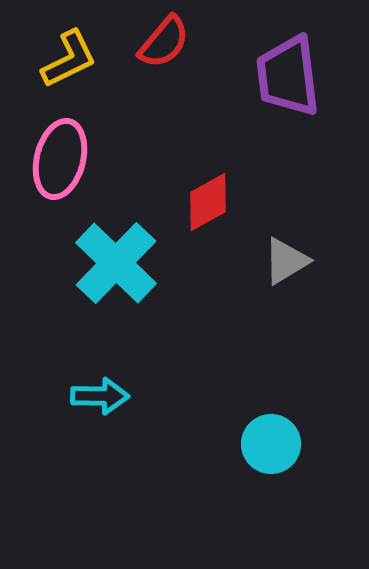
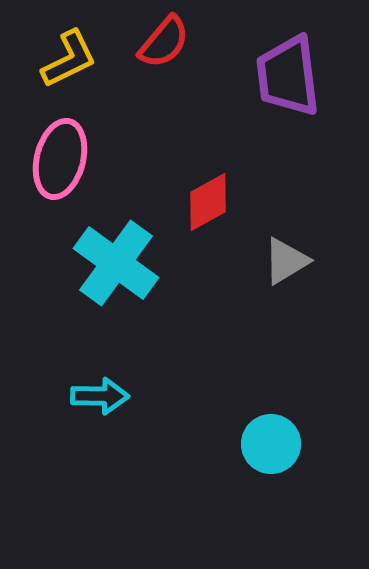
cyan cross: rotated 8 degrees counterclockwise
